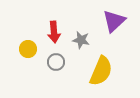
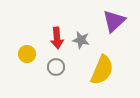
red arrow: moved 3 px right, 6 px down
yellow circle: moved 1 px left, 5 px down
gray circle: moved 5 px down
yellow semicircle: moved 1 px right, 1 px up
